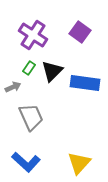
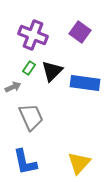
purple cross: rotated 12 degrees counterclockwise
blue L-shape: moved 1 px left; rotated 36 degrees clockwise
